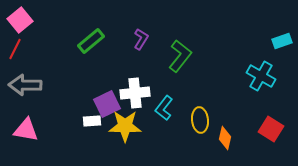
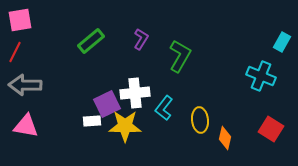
pink square: rotated 30 degrees clockwise
cyan rectangle: moved 1 px down; rotated 42 degrees counterclockwise
red line: moved 3 px down
green L-shape: rotated 8 degrees counterclockwise
cyan cross: rotated 8 degrees counterclockwise
pink triangle: moved 4 px up
